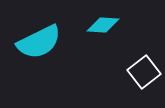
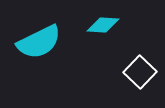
white square: moved 4 px left; rotated 8 degrees counterclockwise
